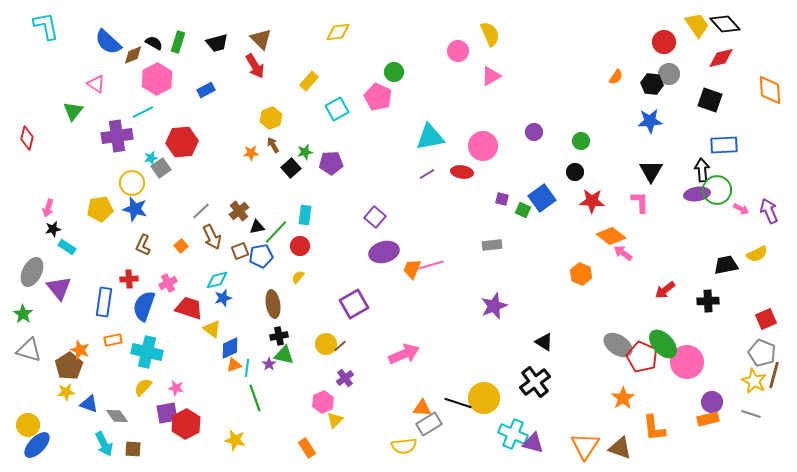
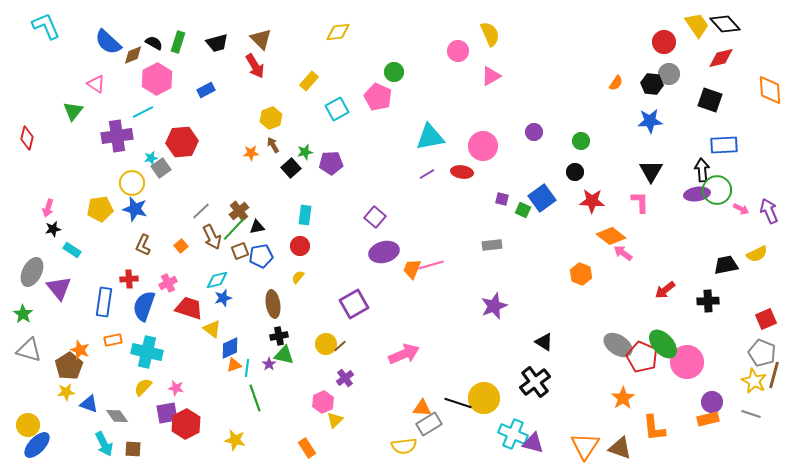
cyan L-shape at (46, 26): rotated 12 degrees counterclockwise
orange semicircle at (616, 77): moved 6 px down
green line at (276, 232): moved 42 px left, 3 px up
cyan rectangle at (67, 247): moved 5 px right, 3 px down
